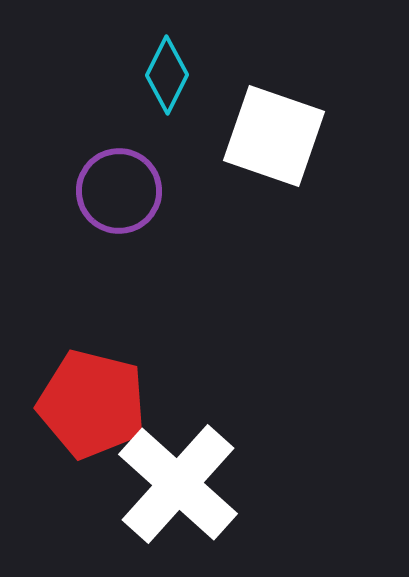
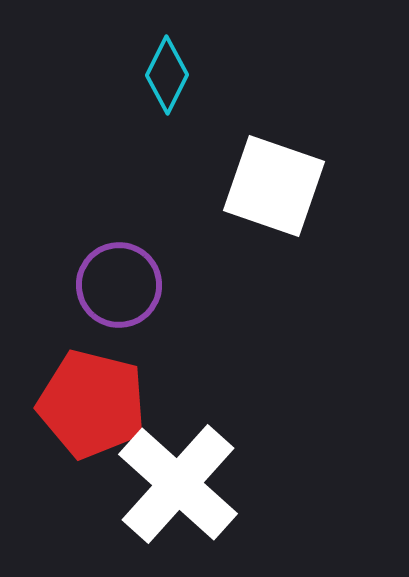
white square: moved 50 px down
purple circle: moved 94 px down
